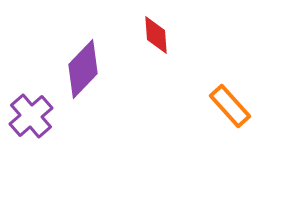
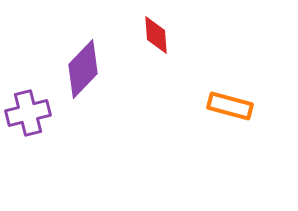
orange rectangle: rotated 33 degrees counterclockwise
purple cross: moved 3 px left, 3 px up; rotated 27 degrees clockwise
